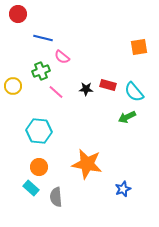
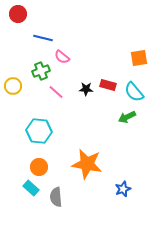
orange square: moved 11 px down
